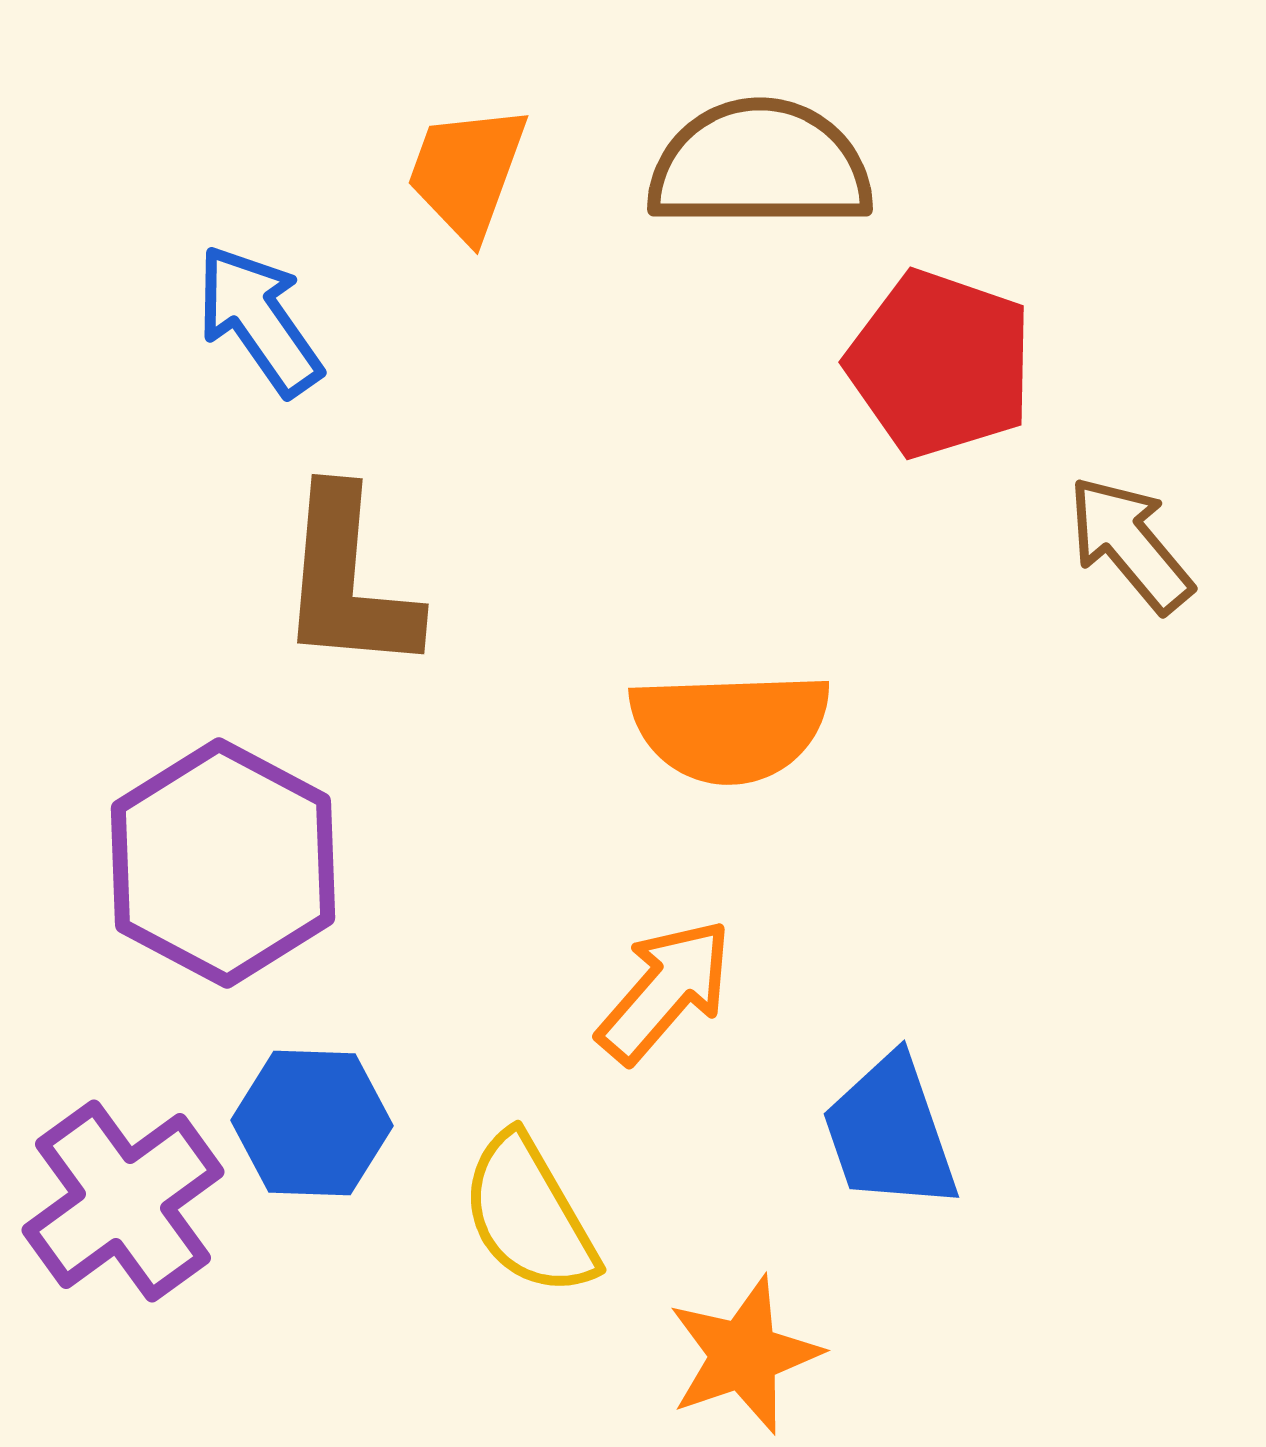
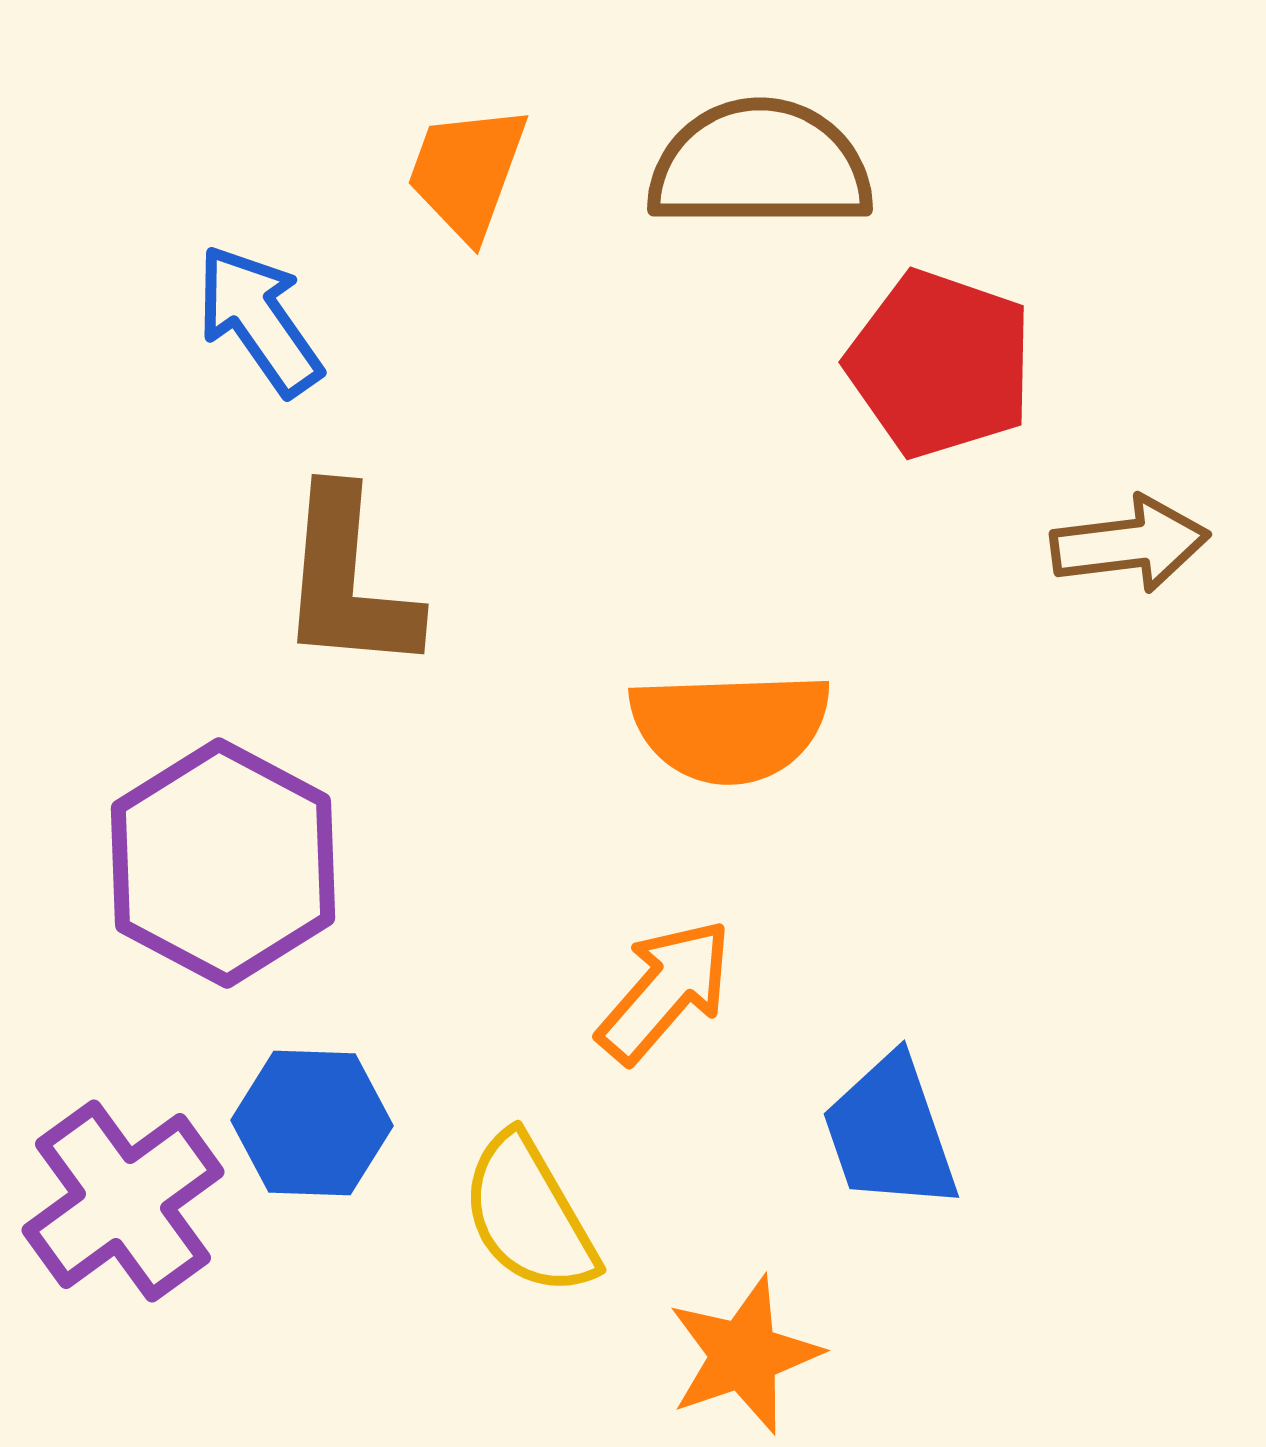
brown arrow: rotated 123 degrees clockwise
